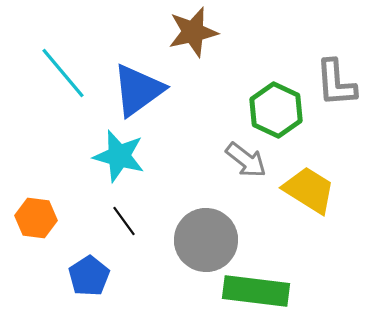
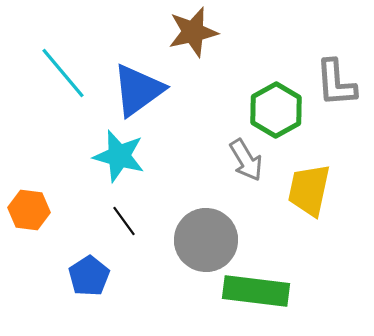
green hexagon: rotated 6 degrees clockwise
gray arrow: rotated 21 degrees clockwise
yellow trapezoid: rotated 110 degrees counterclockwise
orange hexagon: moved 7 px left, 8 px up
